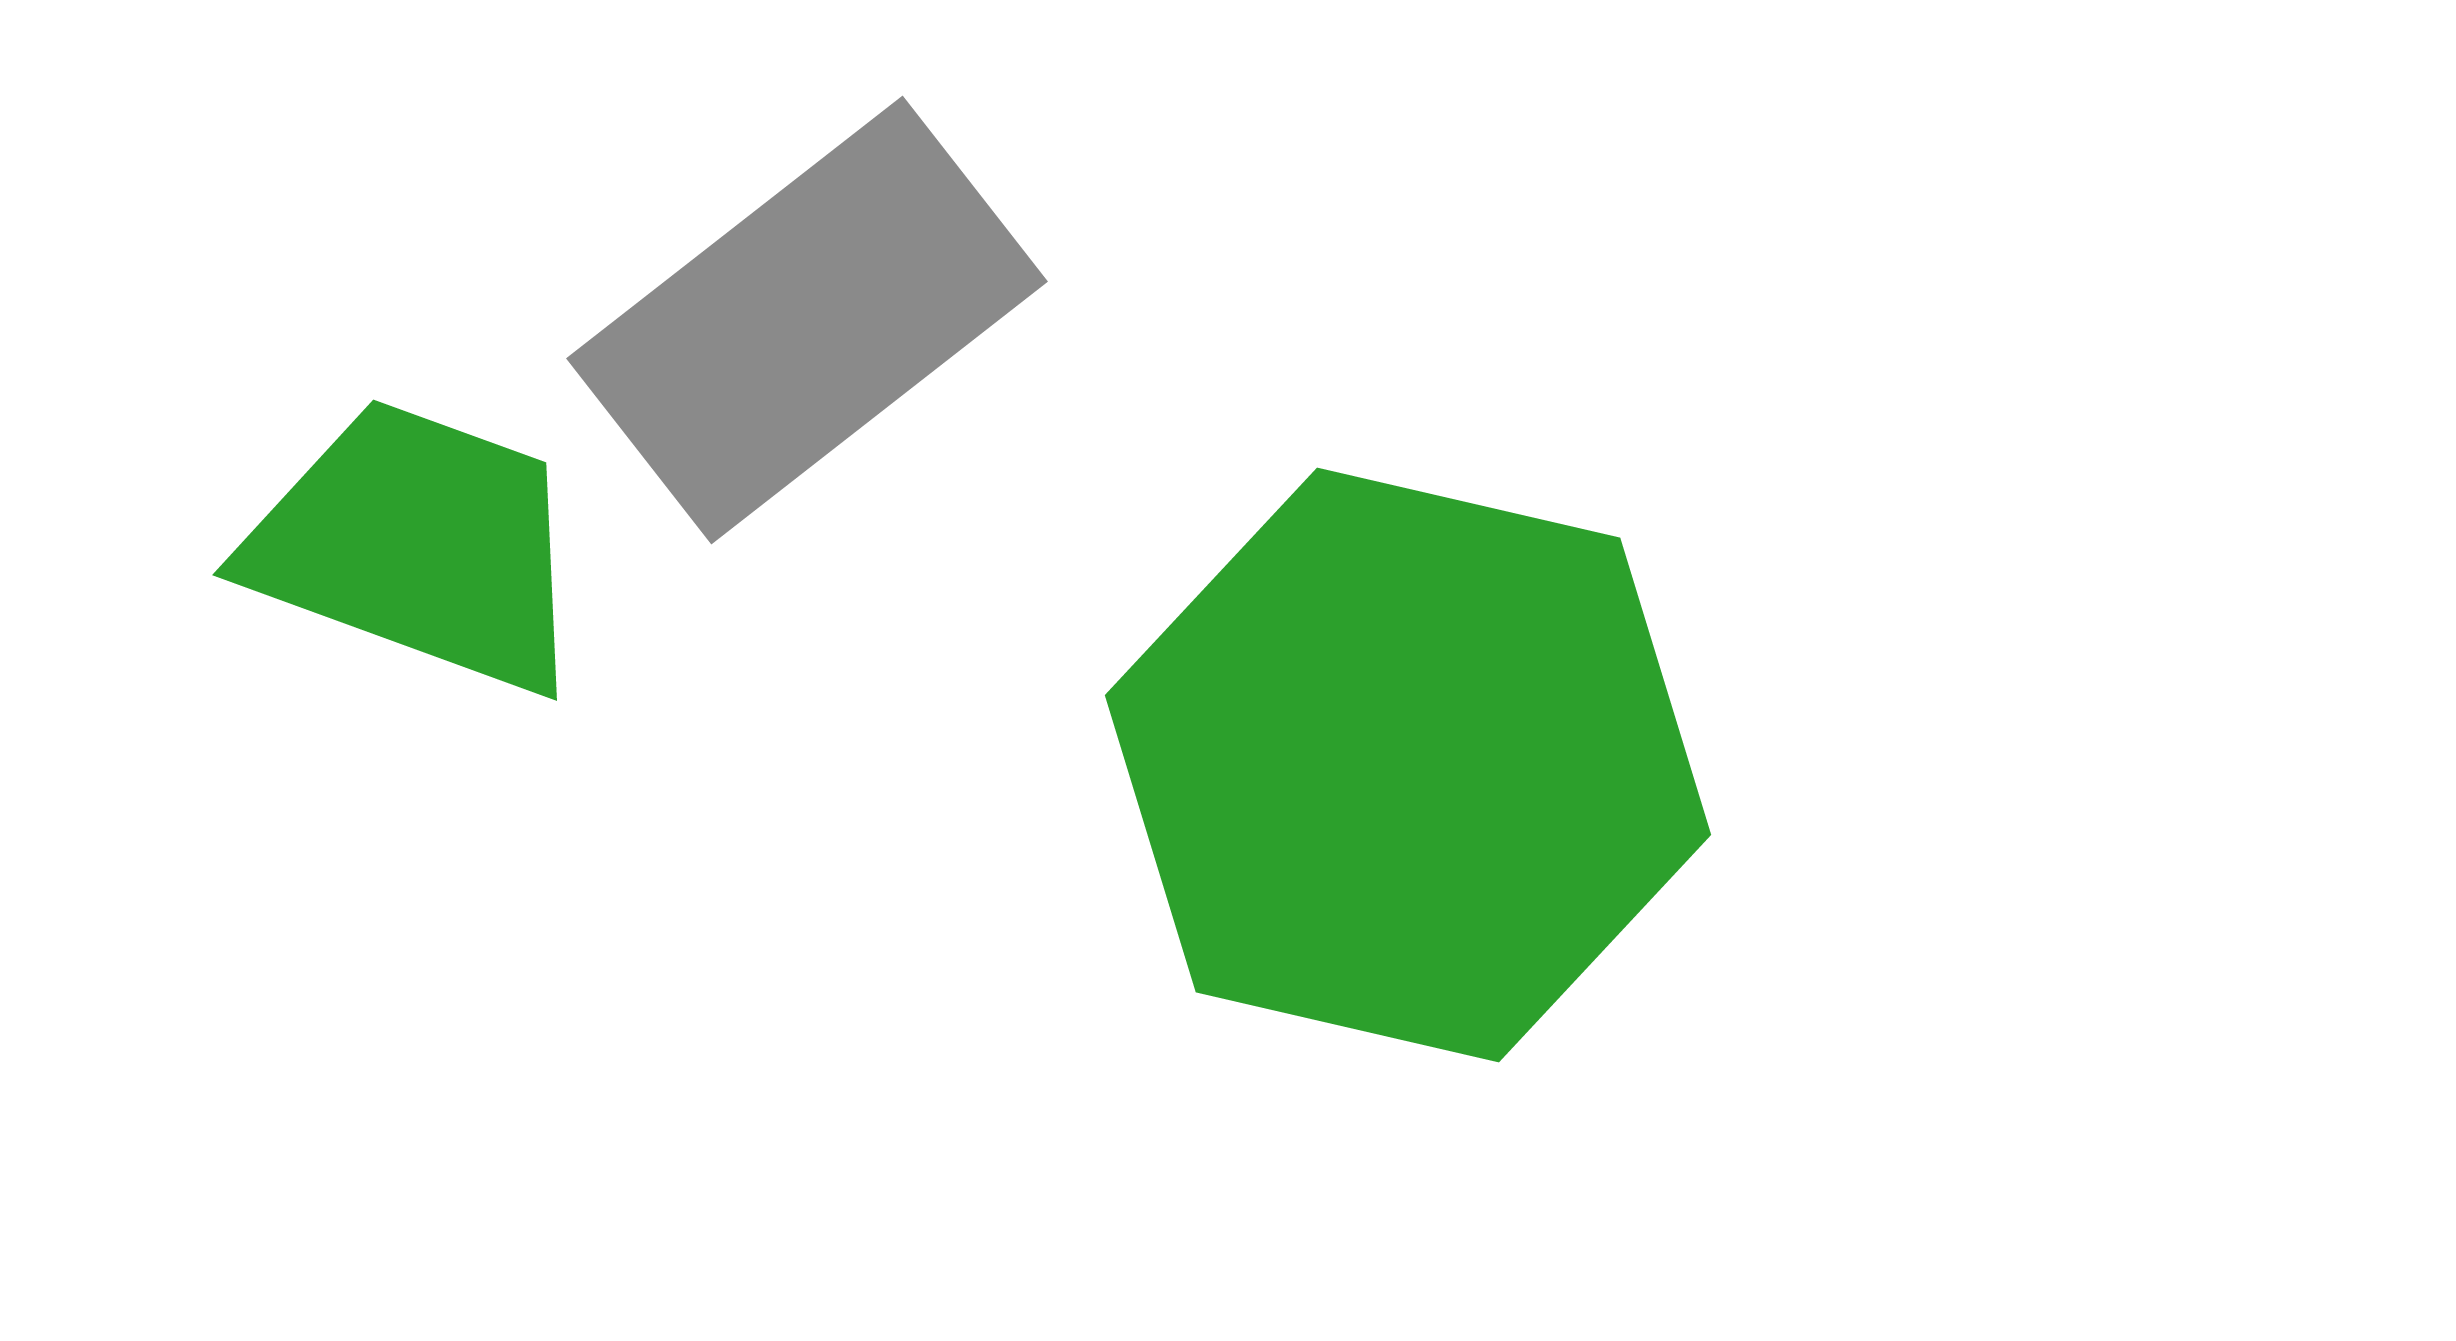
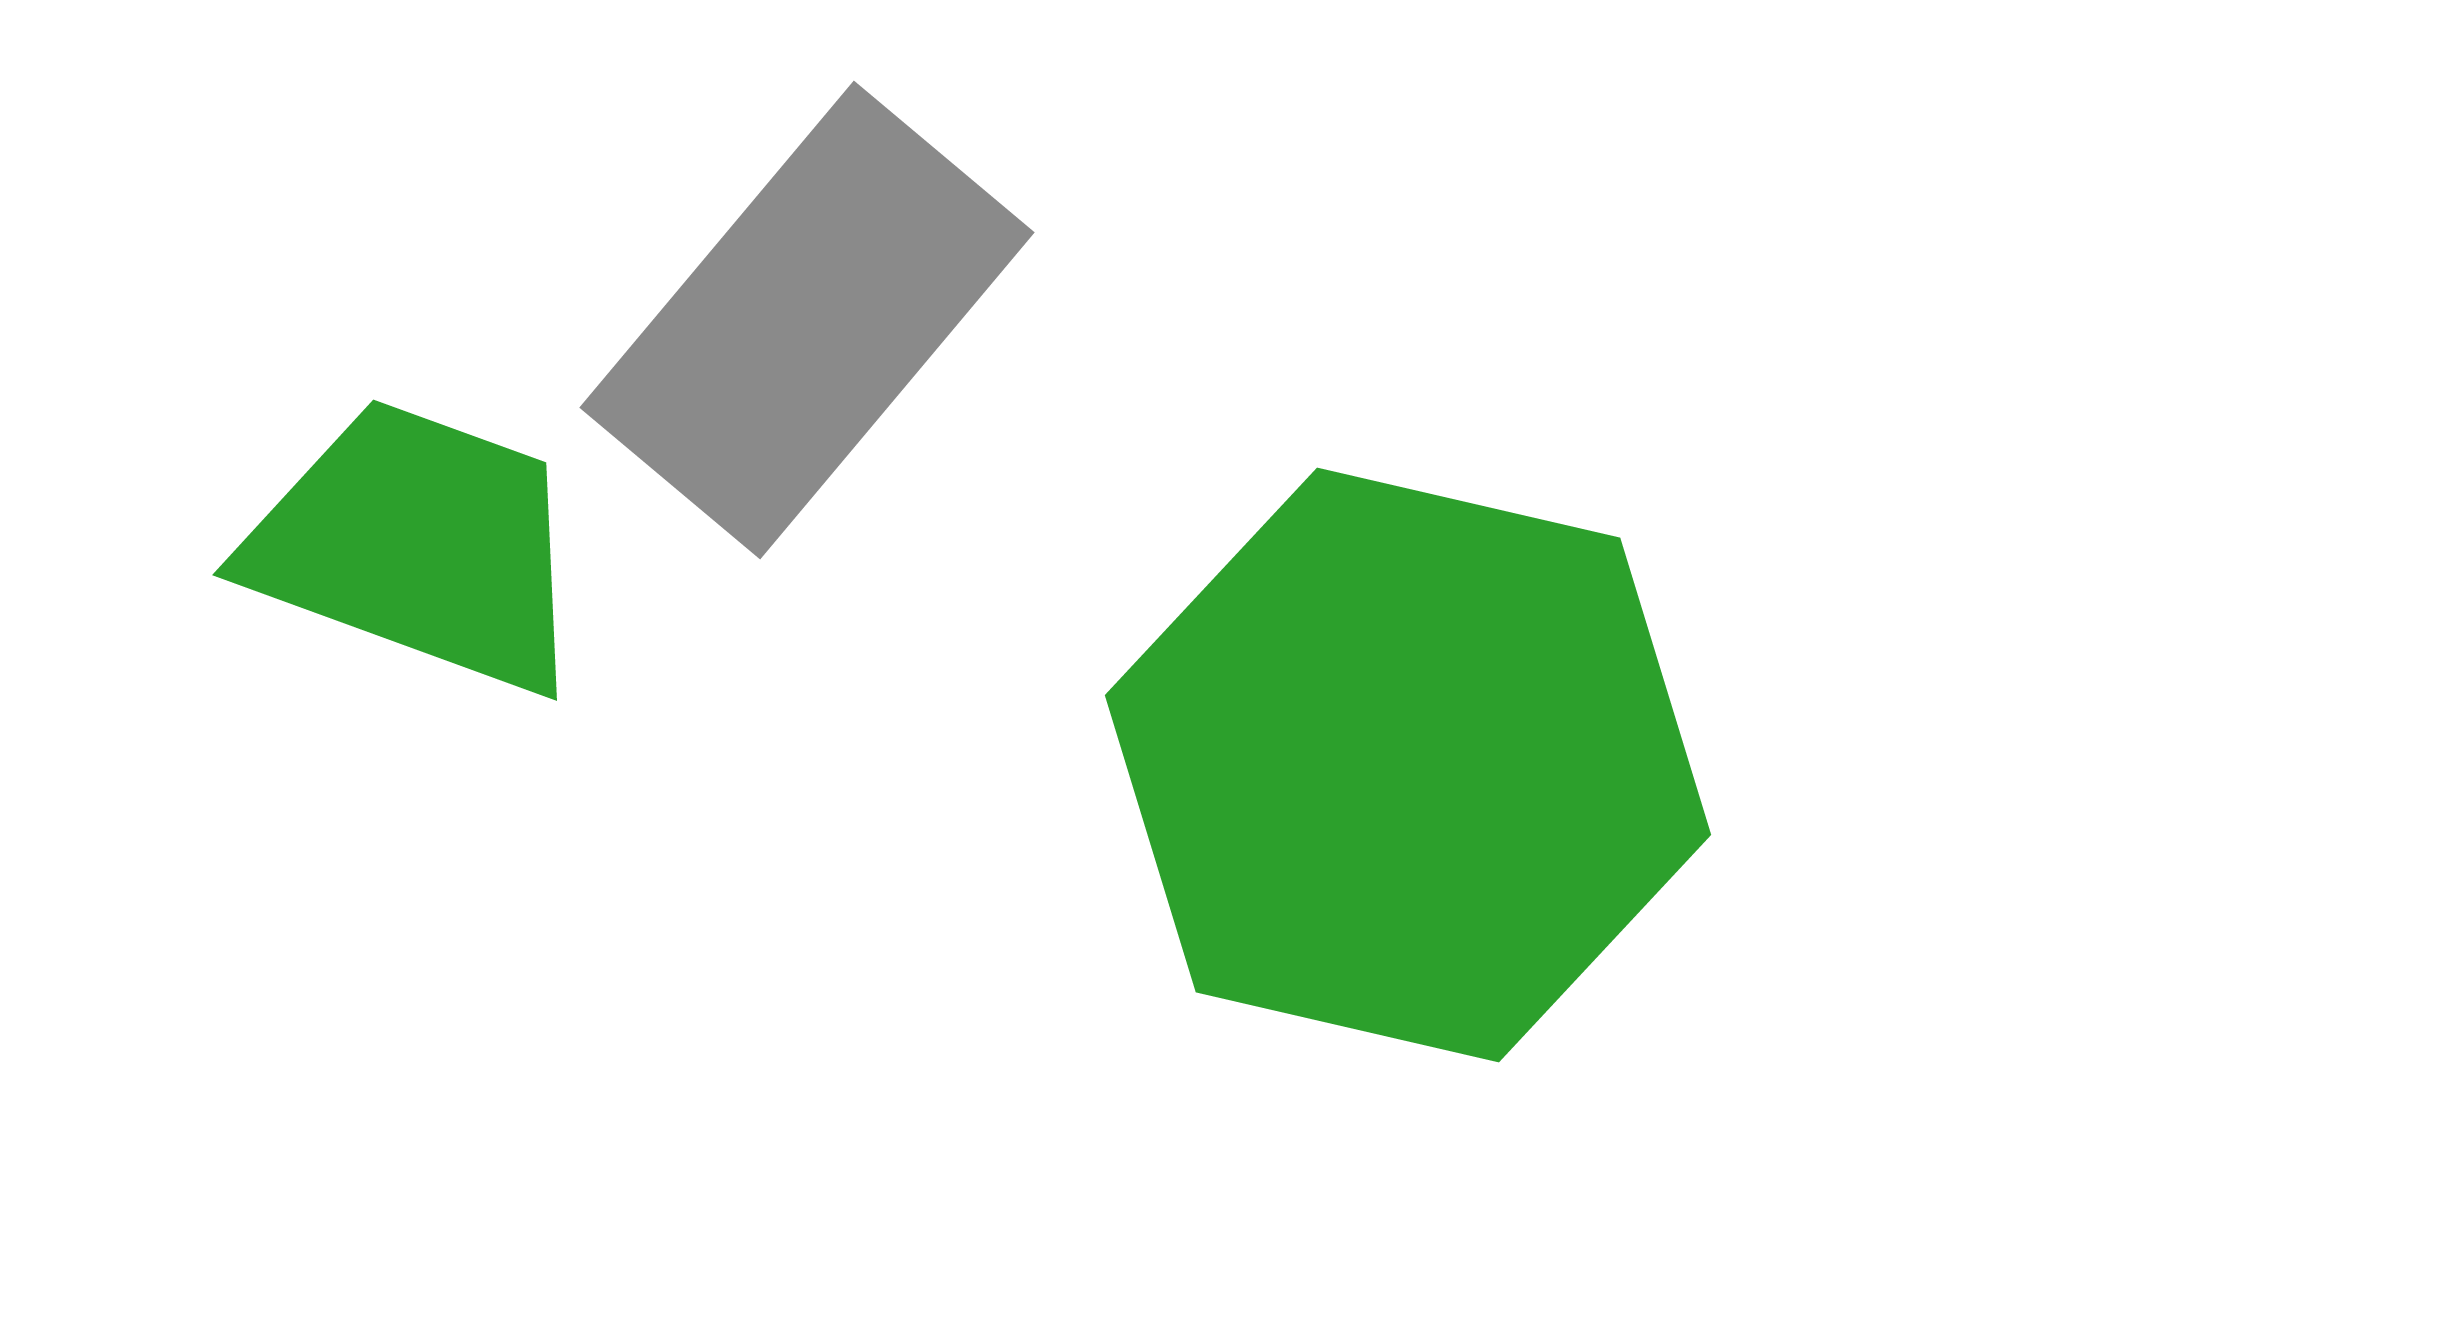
gray rectangle: rotated 12 degrees counterclockwise
